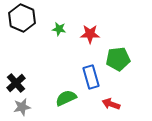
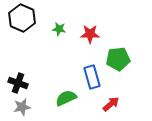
blue rectangle: moved 1 px right
black cross: moved 2 px right; rotated 30 degrees counterclockwise
red arrow: rotated 120 degrees clockwise
